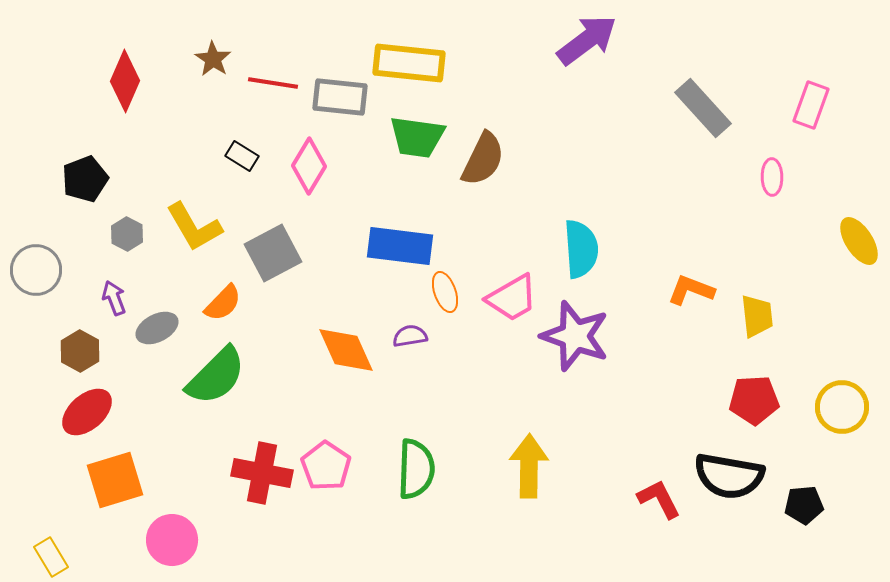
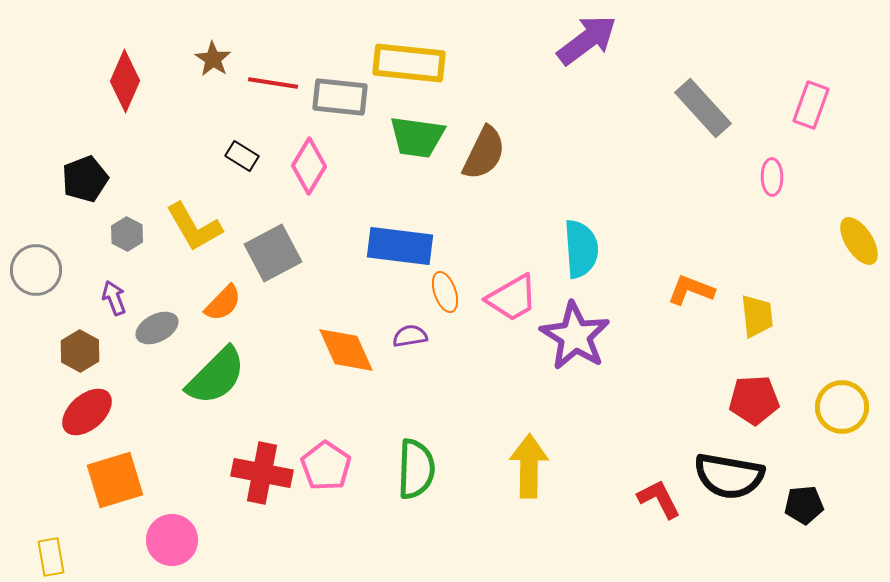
brown semicircle at (483, 159): moved 1 px right, 6 px up
purple star at (575, 336): rotated 12 degrees clockwise
yellow rectangle at (51, 557): rotated 21 degrees clockwise
